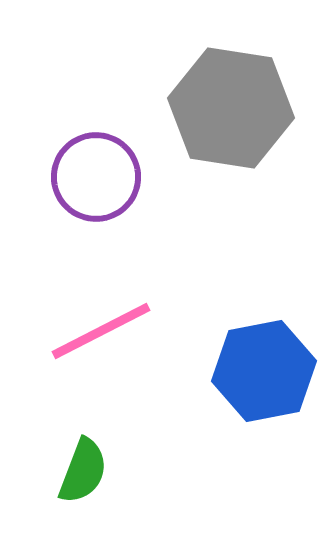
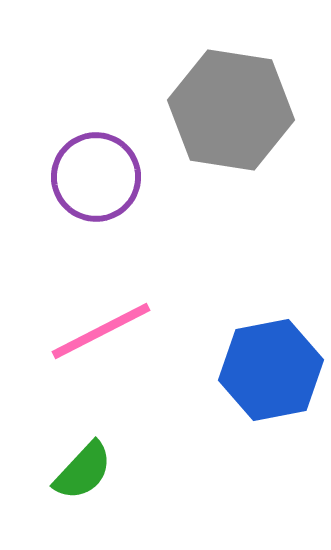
gray hexagon: moved 2 px down
blue hexagon: moved 7 px right, 1 px up
green semicircle: rotated 22 degrees clockwise
